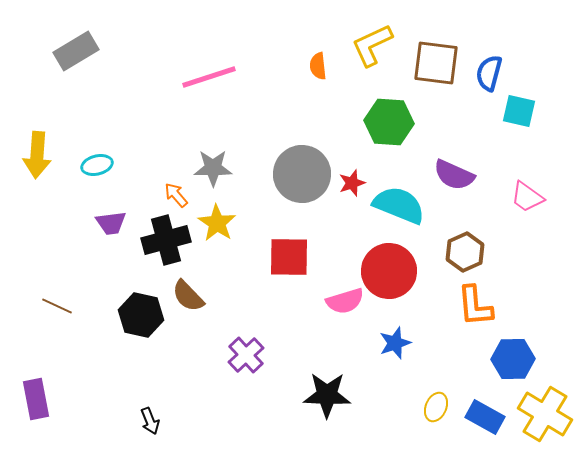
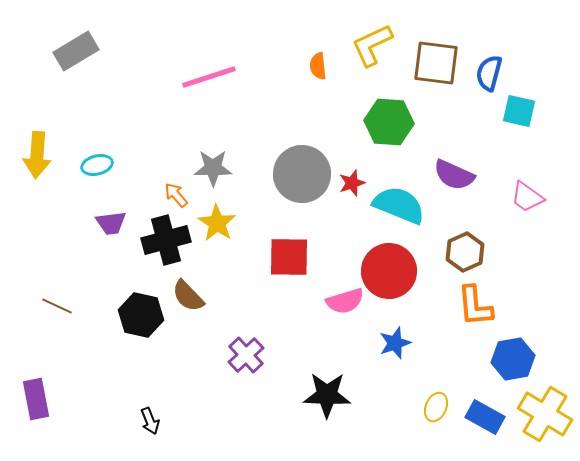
blue hexagon: rotated 9 degrees counterclockwise
